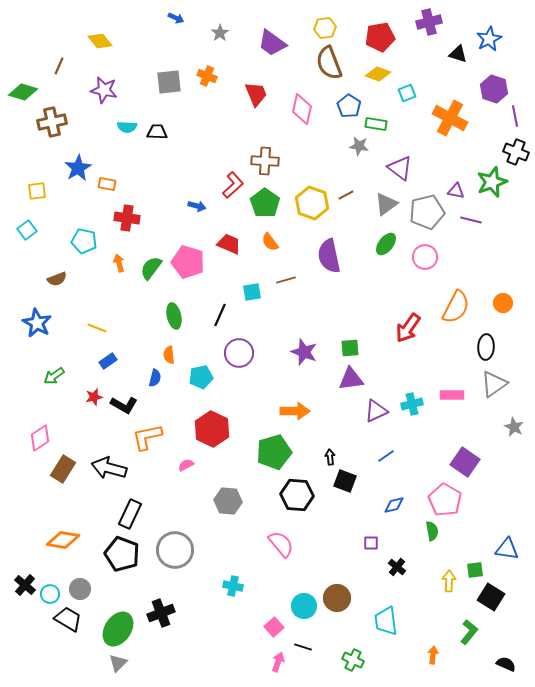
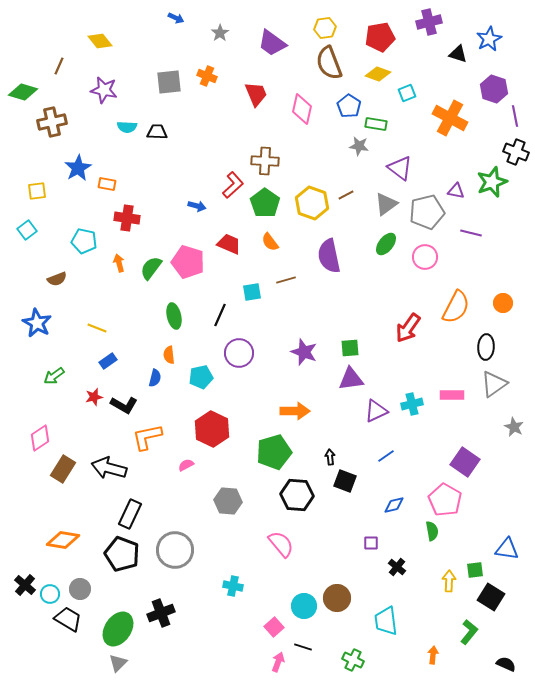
purple line at (471, 220): moved 13 px down
